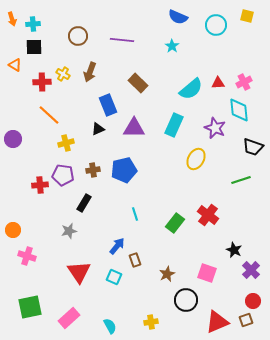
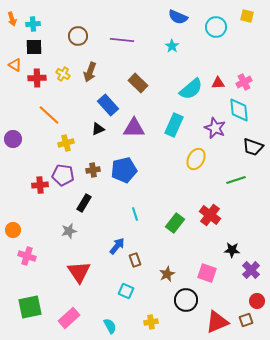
cyan circle at (216, 25): moved 2 px down
red cross at (42, 82): moved 5 px left, 4 px up
blue rectangle at (108, 105): rotated 20 degrees counterclockwise
green line at (241, 180): moved 5 px left
red cross at (208, 215): moved 2 px right
black star at (234, 250): moved 2 px left; rotated 21 degrees counterclockwise
cyan square at (114, 277): moved 12 px right, 14 px down
red circle at (253, 301): moved 4 px right
